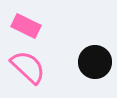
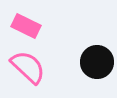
black circle: moved 2 px right
